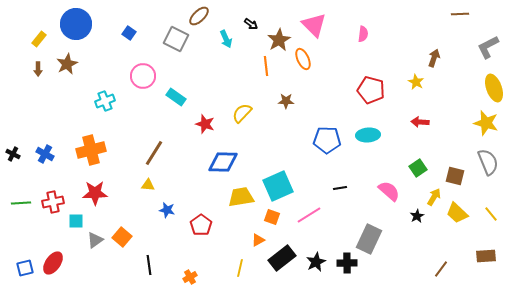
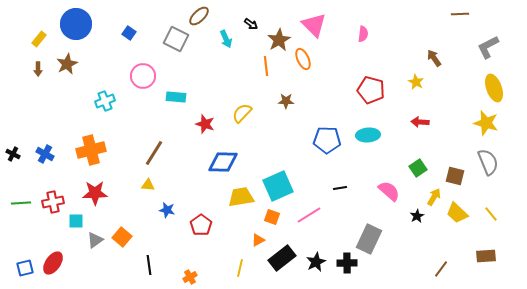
brown arrow at (434, 58): rotated 54 degrees counterclockwise
cyan rectangle at (176, 97): rotated 30 degrees counterclockwise
